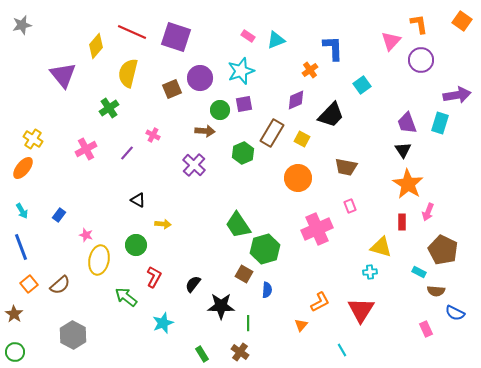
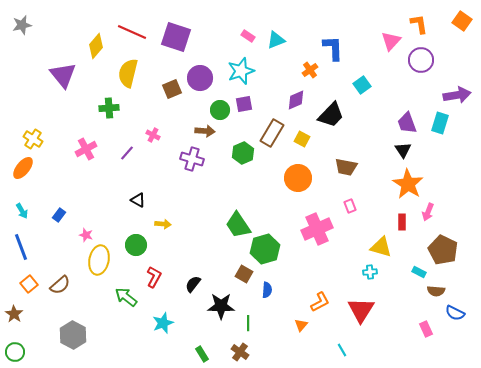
green cross at (109, 108): rotated 30 degrees clockwise
purple cross at (194, 165): moved 2 px left, 6 px up; rotated 25 degrees counterclockwise
